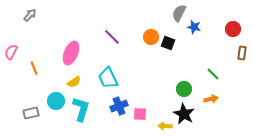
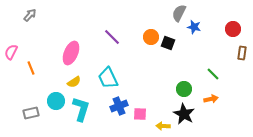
orange line: moved 3 px left
yellow arrow: moved 2 px left
